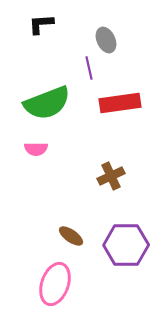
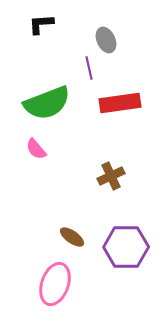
pink semicircle: rotated 50 degrees clockwise
brown ellipse: moved 1 px right, 1 px down
purple hexagon: moved 2 px down
